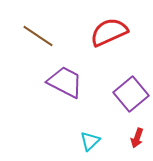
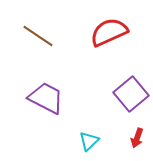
purple trapezoid: moved 19 px left, 16 px down
cyan triangle: moved 1 px left
